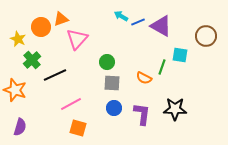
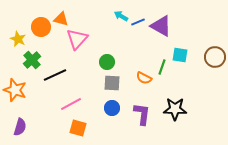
orange triangle: rotated 35 degrees clockwise
brown circle: moved 9 px right, 21 px down
blue circle: moved 2 px left
